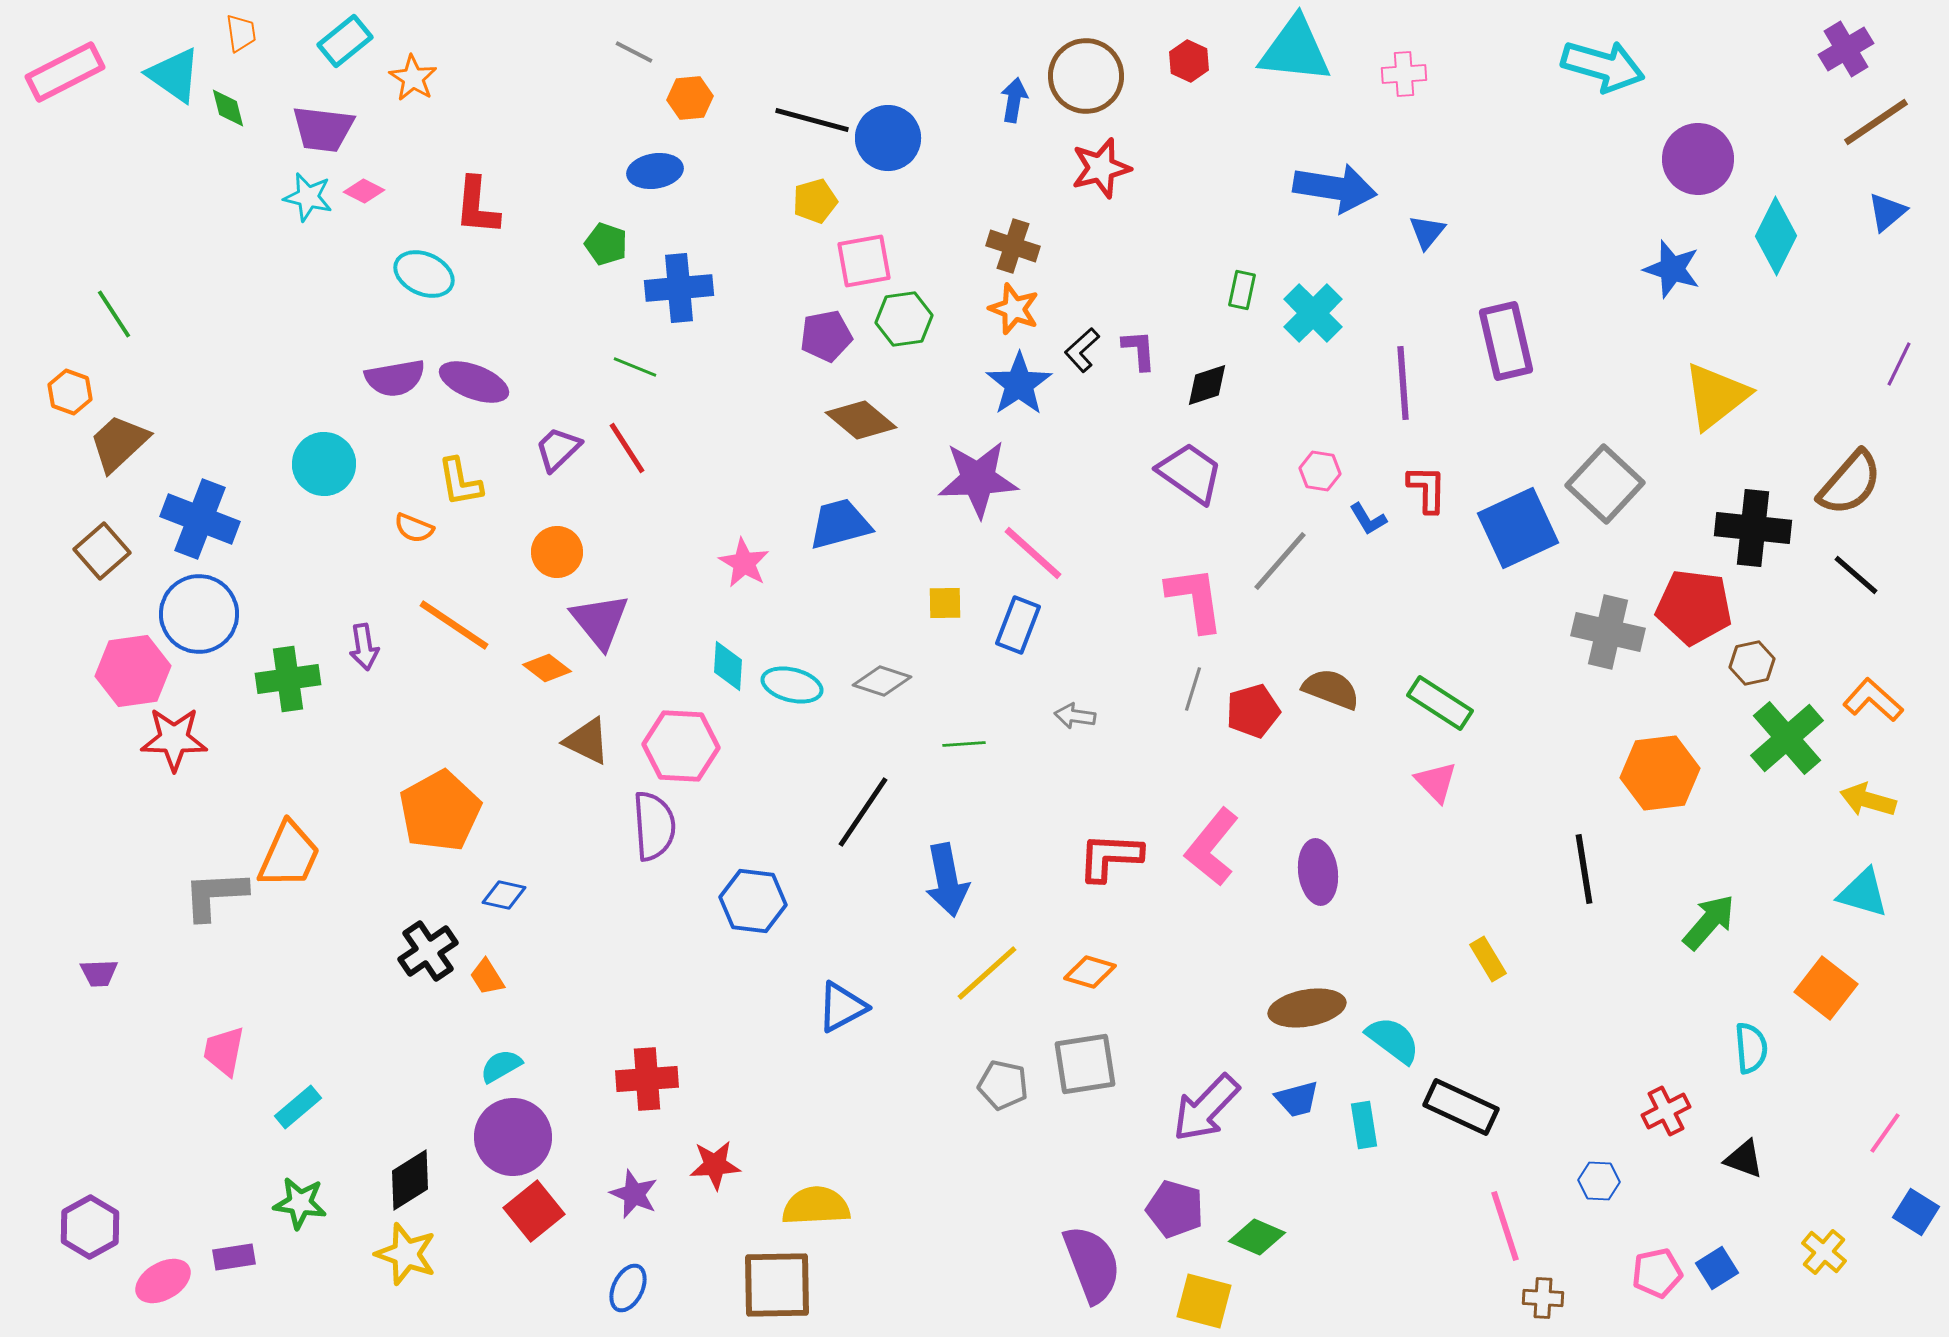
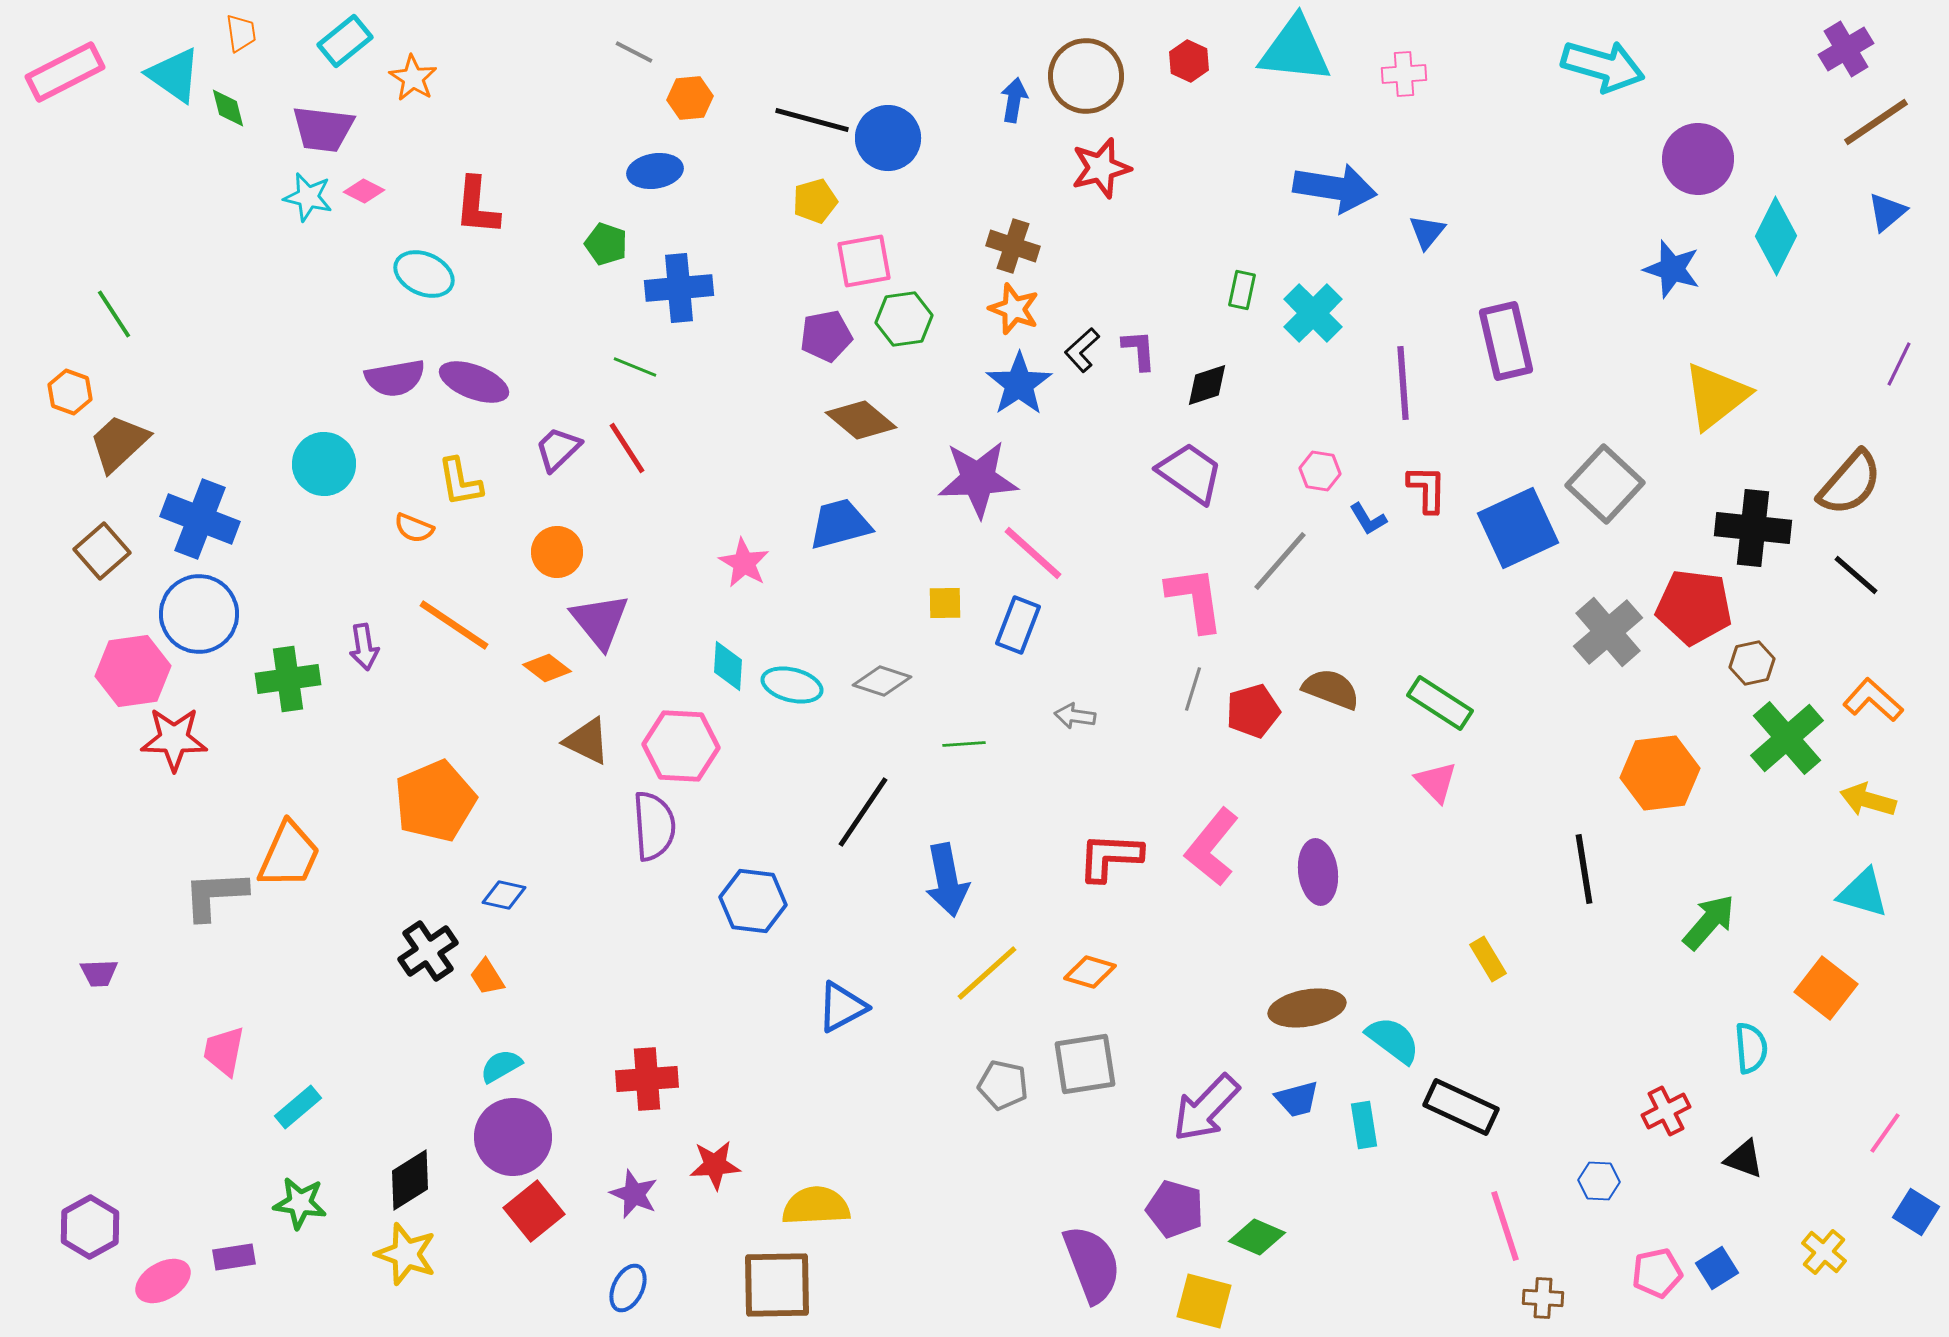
gray cross at (1608, 632): rotated 36 degrees clockwise
orange pentagon at (440, 811): moved 5 px left, 10 px up; rotated 6 degrees clockwise
